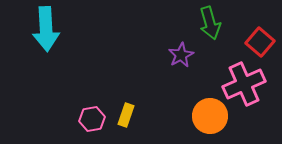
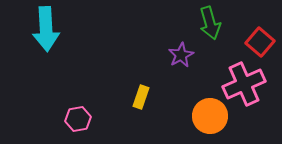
yellow rectangle: moved 15 px right, 18 px up
pink hexagon: moved 14 px left
